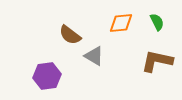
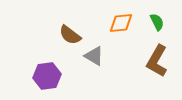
brown L-shape: rotated 72 degrees counterclockwise
